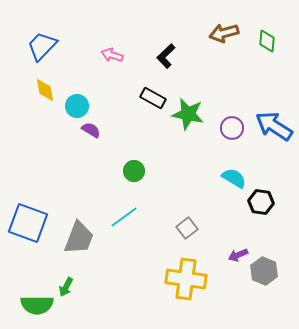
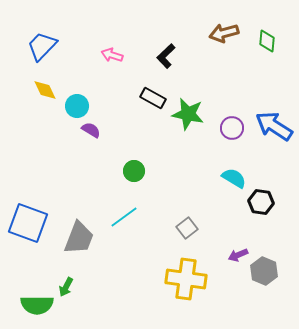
yellow diamond: rotated 15 degrees counterclockwise
